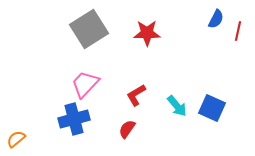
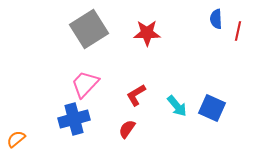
blue semicircle: rotated 150 degrees clockwise
